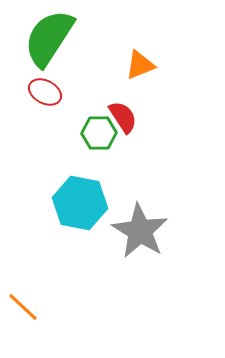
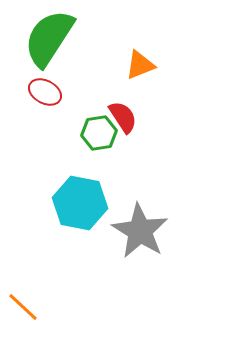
green hexagon: rotated 8 degrees counterclockwise
